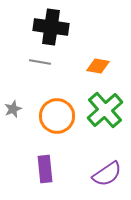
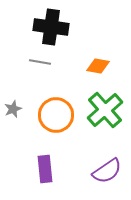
orange circle: moved 1 px left, 1 px up
purple semicircle: moved 3 px up
